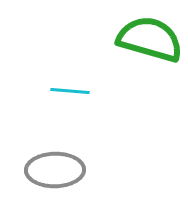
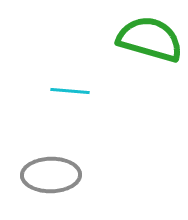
gray ellipse: moved 4 px left, 5 px down
